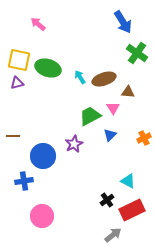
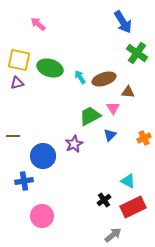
green ellipse: moved 2 px right
black cross: moved 3 px left
red rectangle: moved 1 px right, 3 px up
